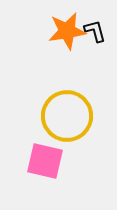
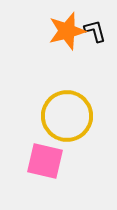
orange star: rotated 6 degrees counterclockwise
